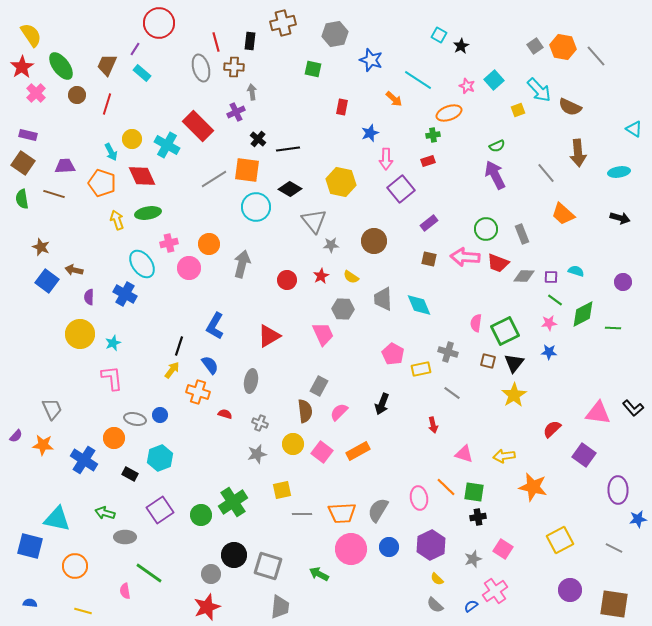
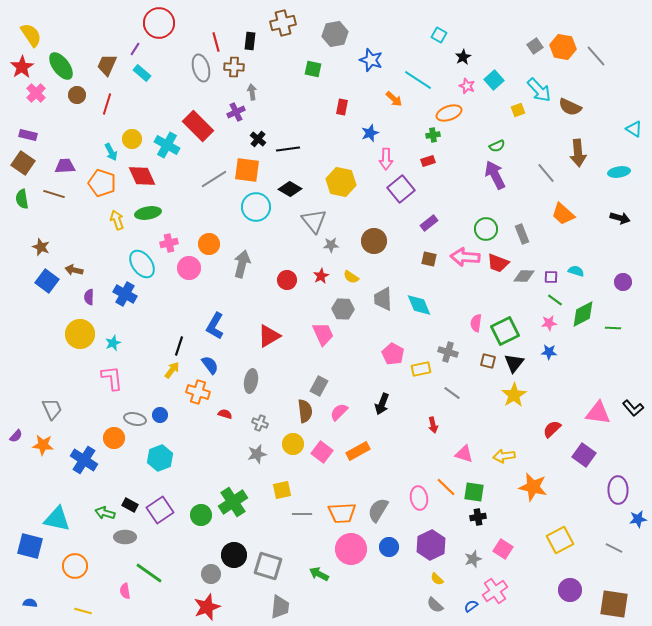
black star at (461, 46): moved 2 px right, 11 px down
black rectangle at (130, 474): moved 31 px down
